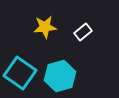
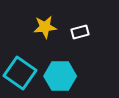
white rectangle: moved 3 px left; rotated 24 degrees clockwise
cyan hexagon: rotated 16 degrees clockwise
